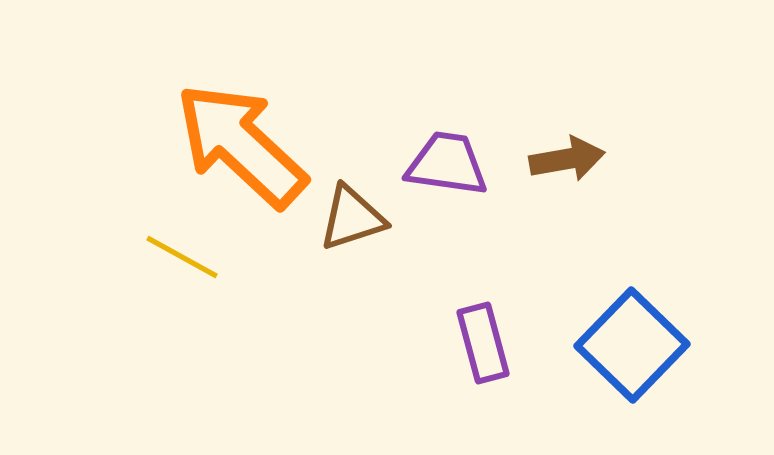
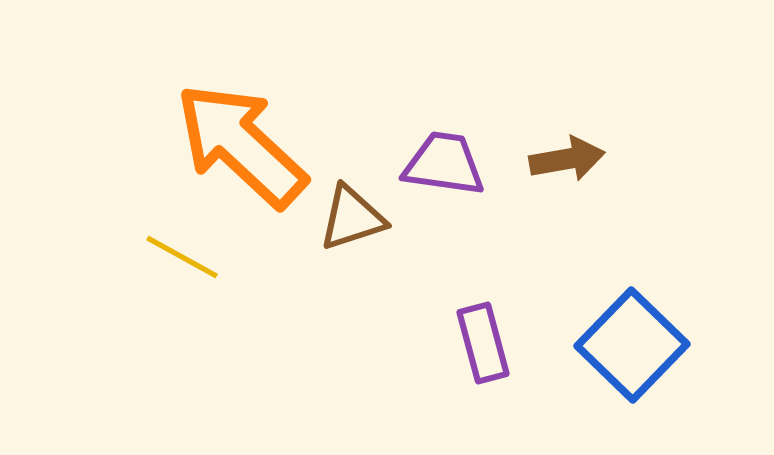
purple trapezoid: moved 3 px left
